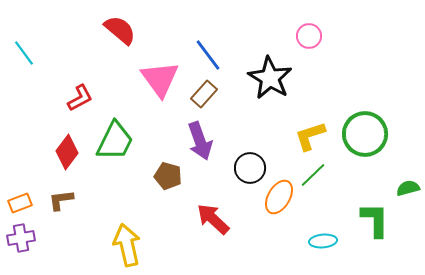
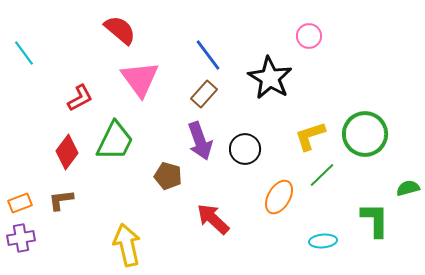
pink triangle: moved 20 px left
black circle: moved 5 px left, 19 px up
green line: moved 9 px right
